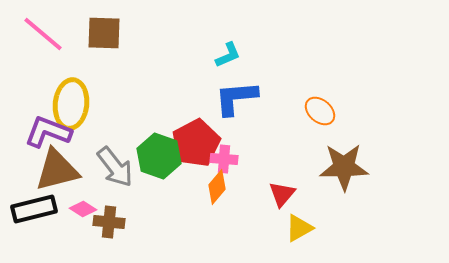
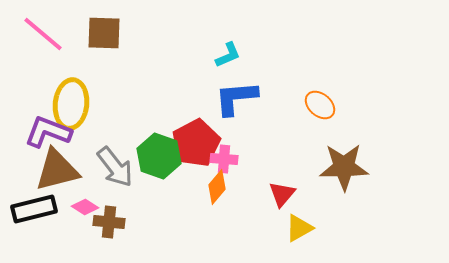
orange ellipse: moved 6 px up
pink diamond: moved 2 px right, 2 px up
